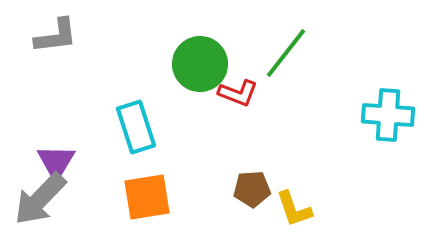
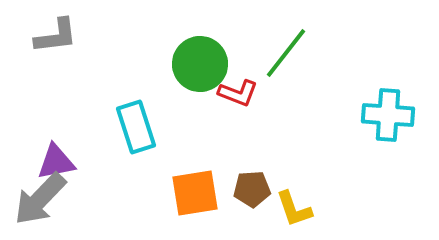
purple triangle: rotated 48 degrees clockwise
orange square: moved 48 px right, 4 px up
